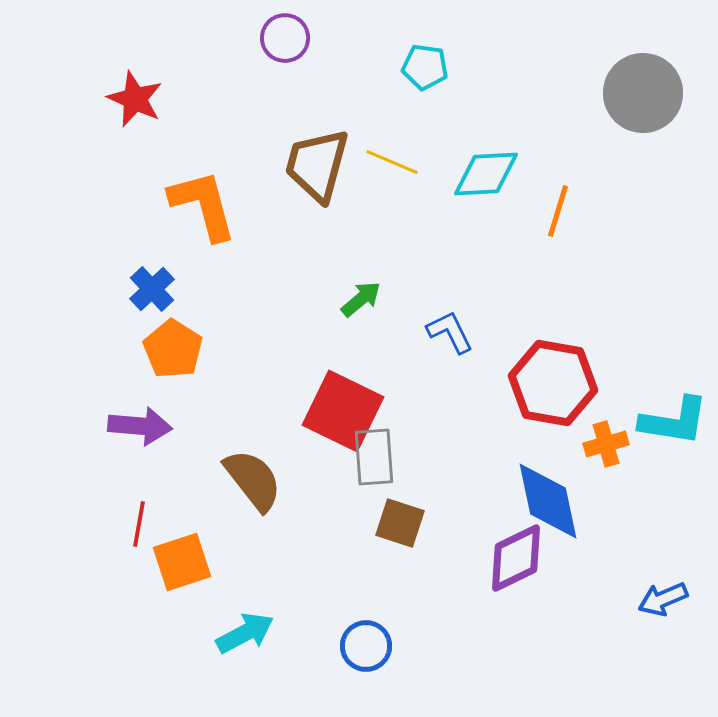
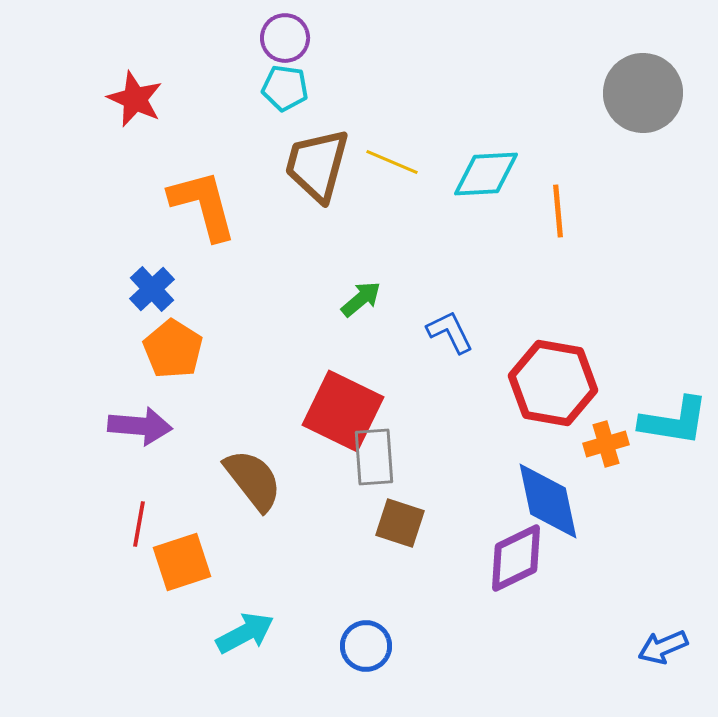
cyan pentagon: moved 140 px left, 21 px down
orange line: rotated 22 degrees counterclockwise
blue arrow: moved 48 px down
